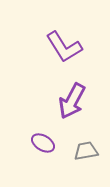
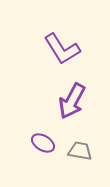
purple L-shape: moved 2 px left, 2 px down
gray trapezoid: moved 6 px left; rotated 20 degrees clockwise
